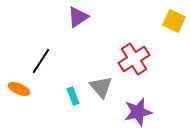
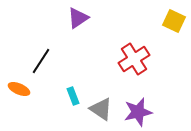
purple triangle: moved 1 px down
gray triangle: moved 22 px down; rotated 15 degrees counterclockwise
